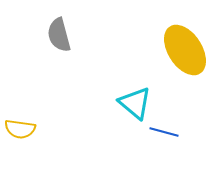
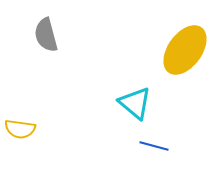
gray semicircle: moved 13 px left
yellow ellipse: rotated 69 degrees clockwise
blue line: moved 10 px left, 14 px down
